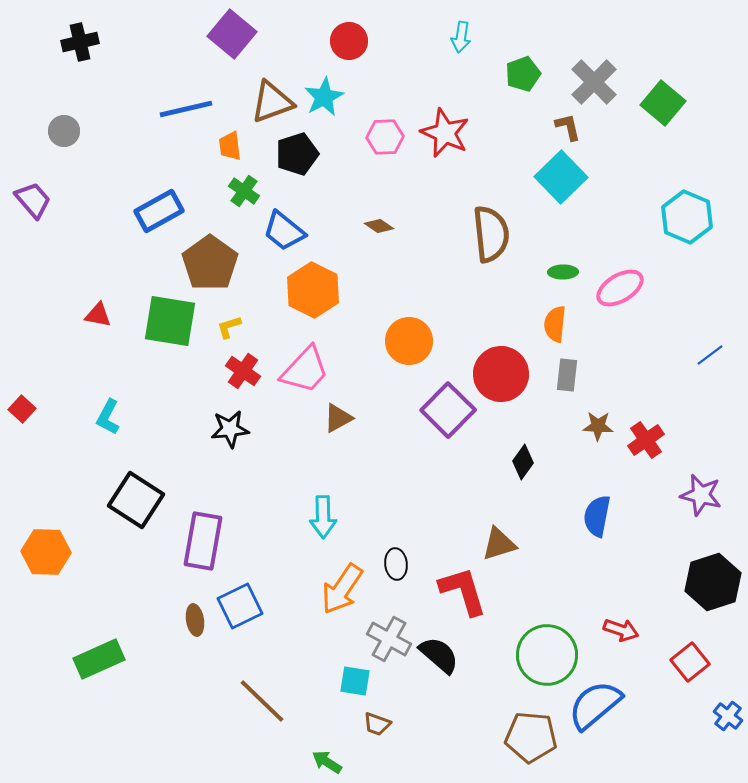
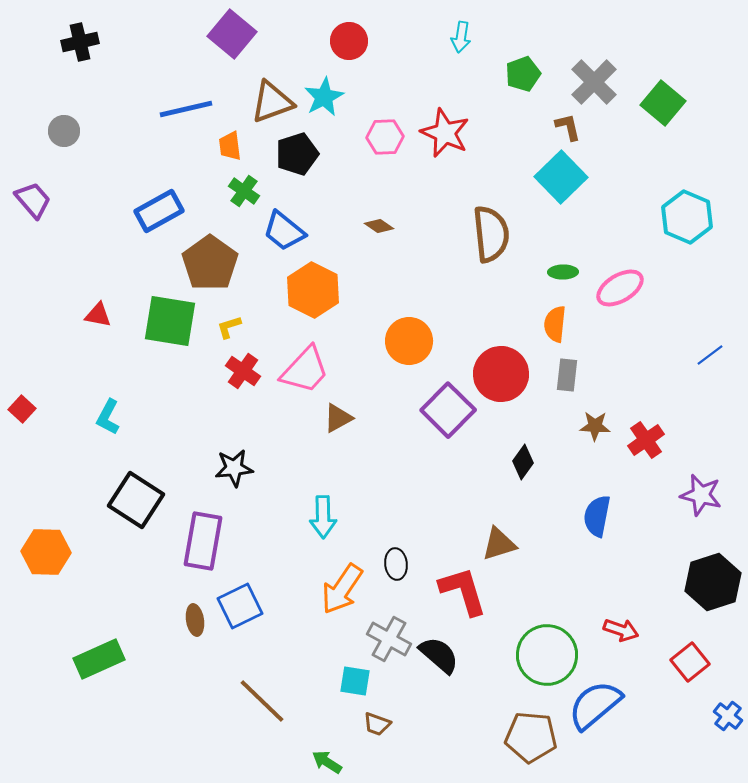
brown star at (598, 426): moved 3 px left
black star at (230, 429): moved 4 px right, 39 px down
